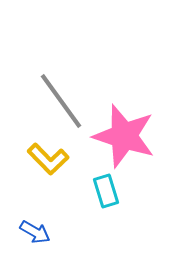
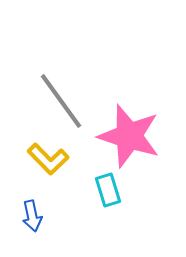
pink star: moved 5 px right
cyan rectangle: moved 2 px right, 1 px up
blue arrow: moved 3 px left, 16 px up; rotated 48 degrees clockwise
